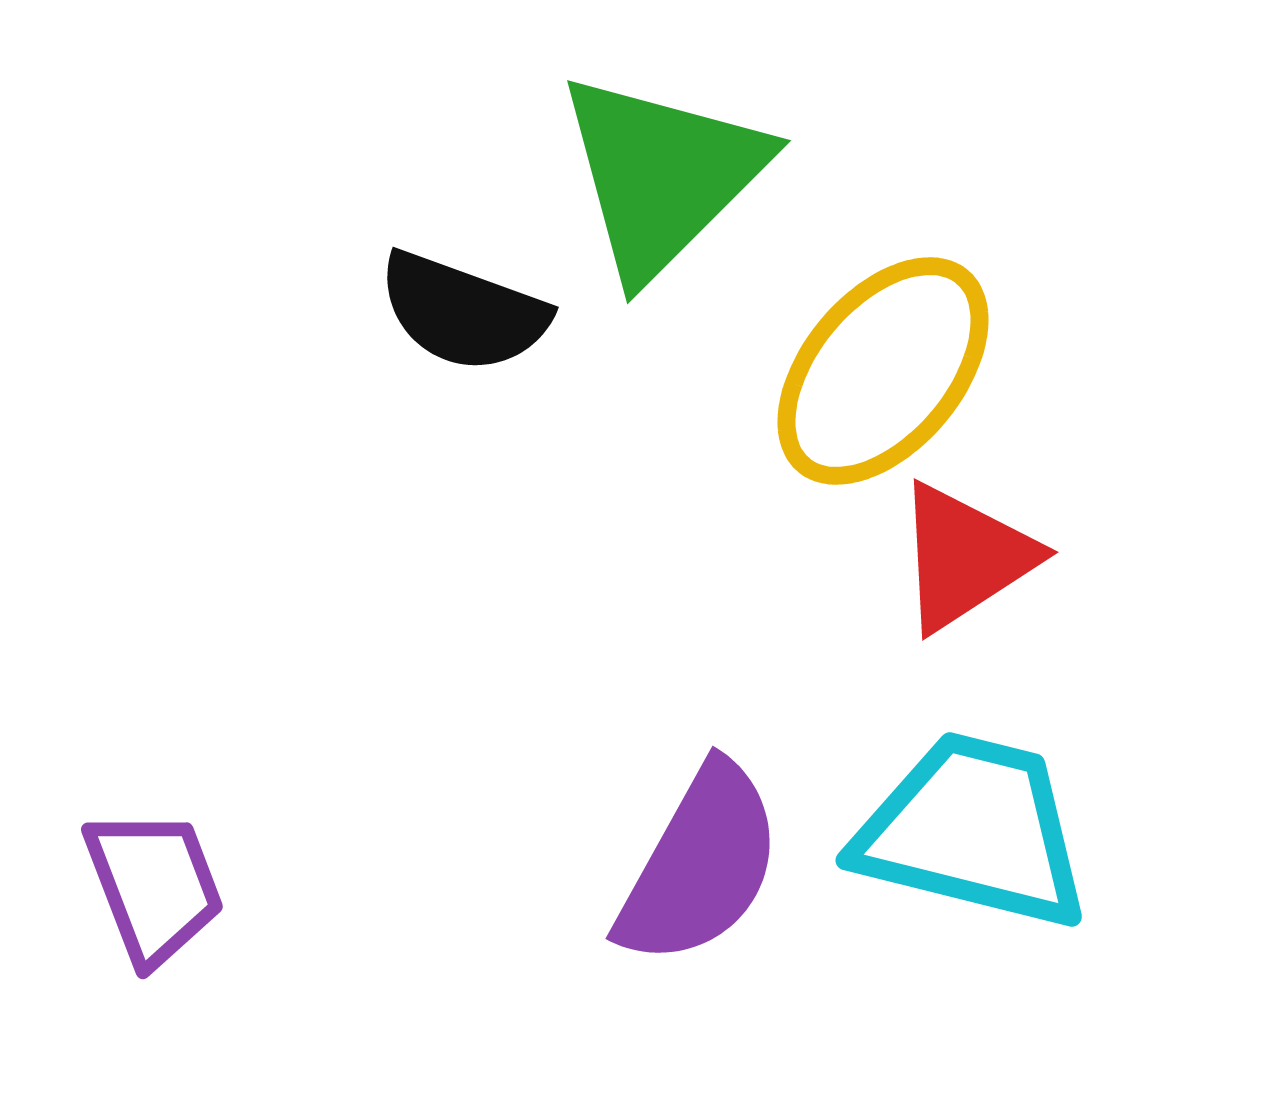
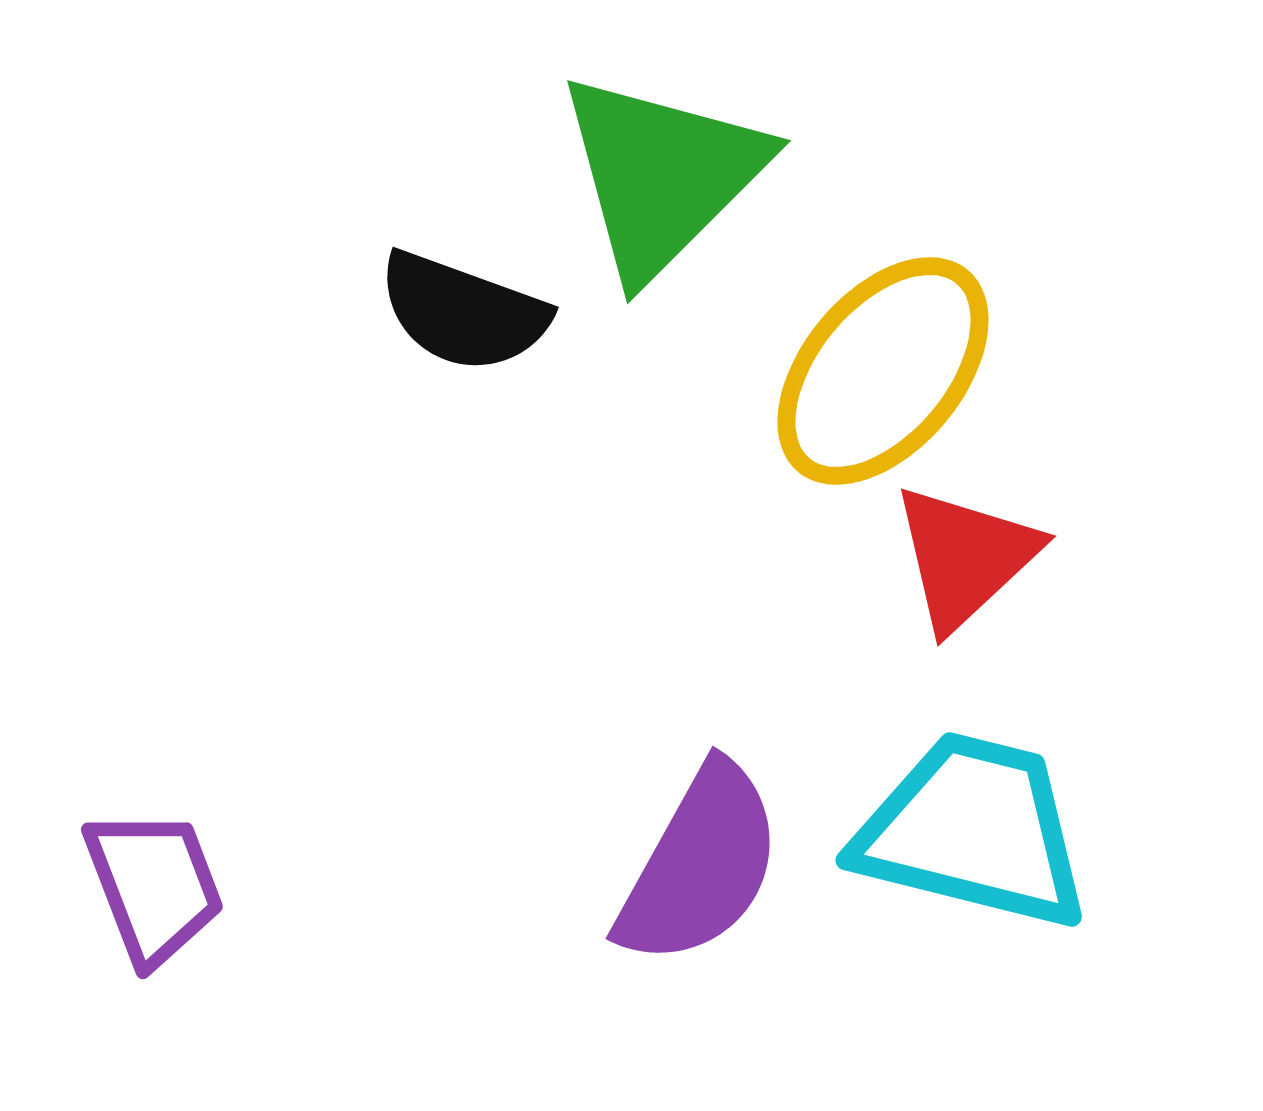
red triangle: rotated 10 degrees counterclockwise
